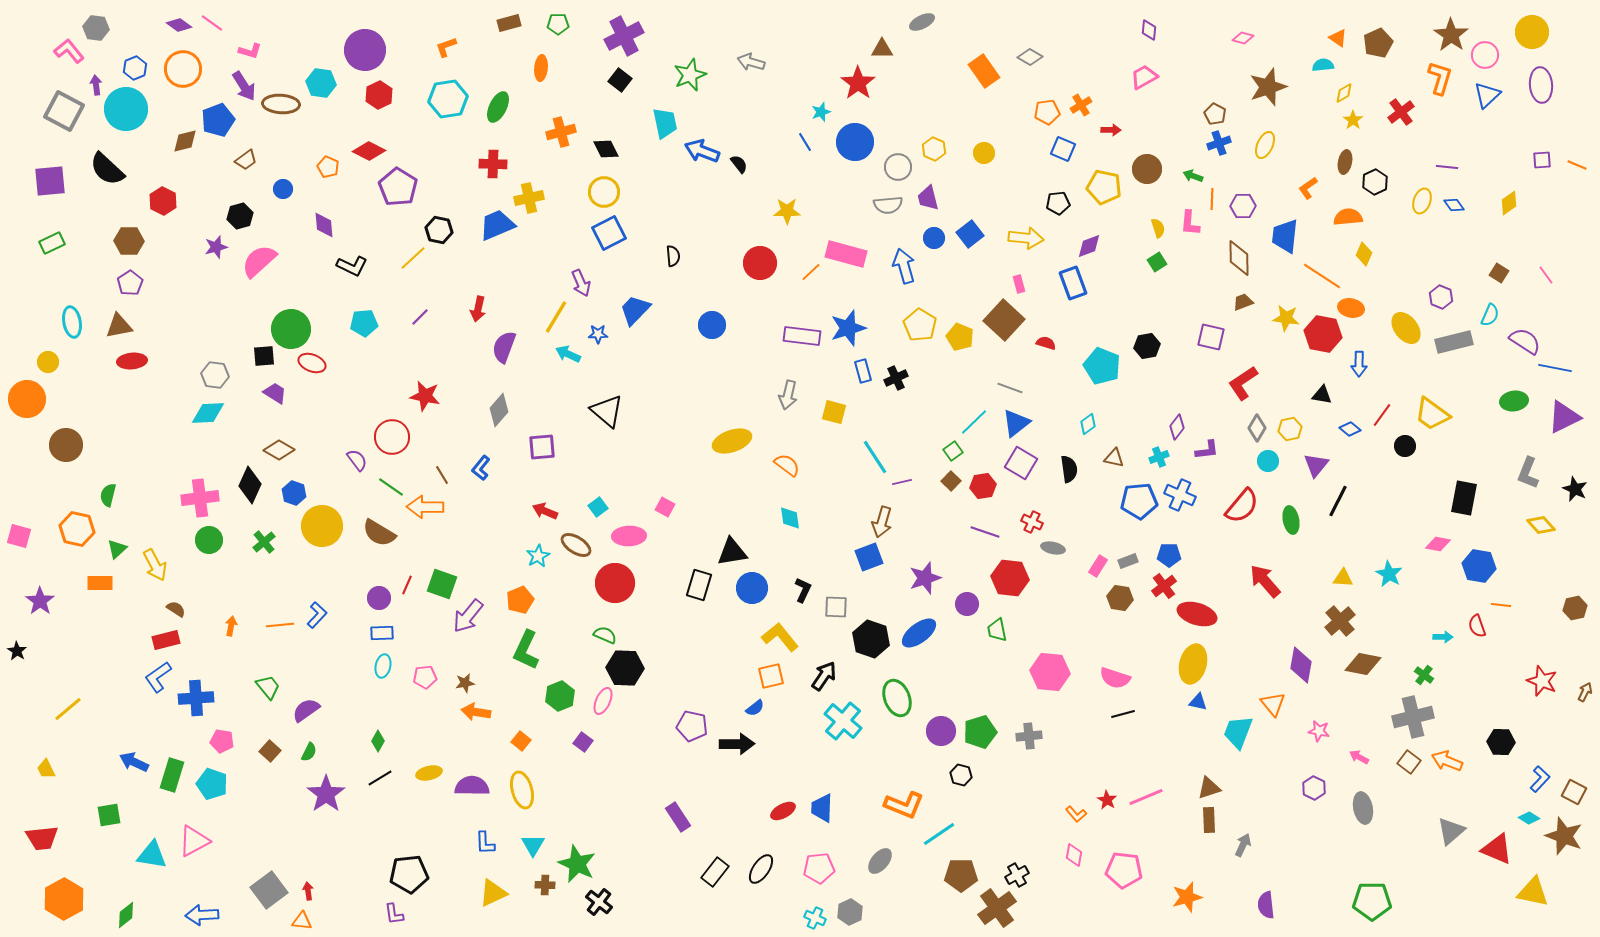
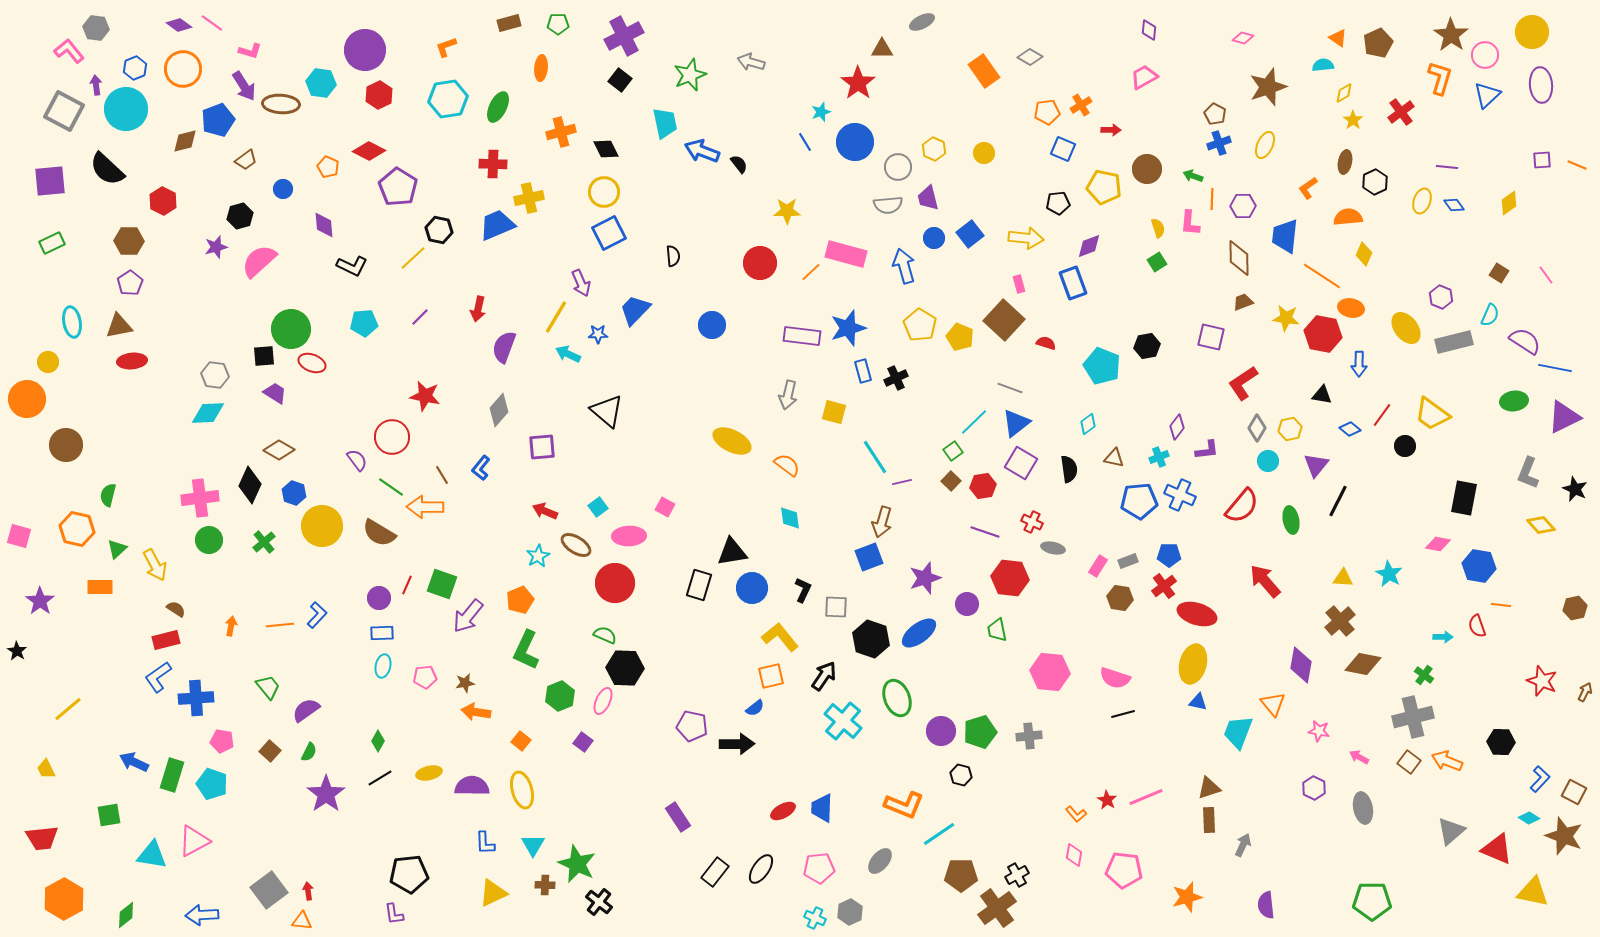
yellow ellipse at (732, 441): rotated 45 degrees clockwise
orange rectangle at (100, 583): moved 4 px down
